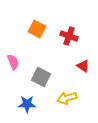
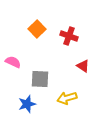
orange square: rotated 18 degrees clockwise
pink semicircle: rotated 42 degrees counterclockwise
gray square: moved 1 px left, 2 px down; rotated 24 degrees counterclockwise
blue star: rotated 18 degrees counterclockwise
